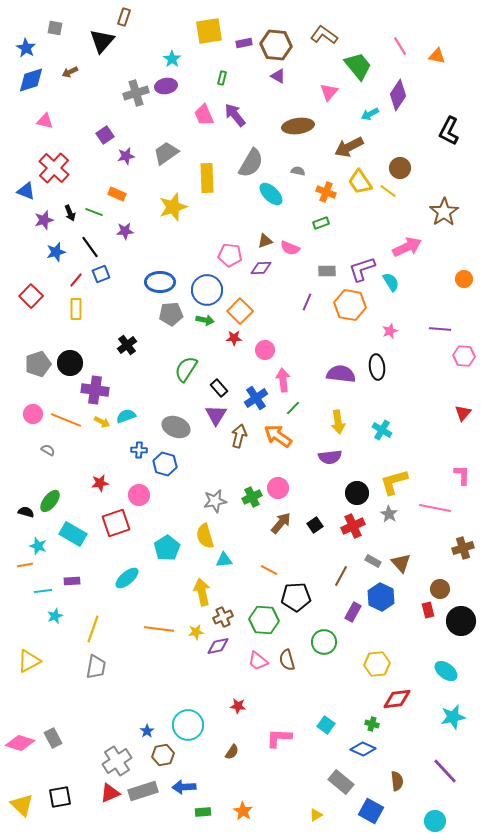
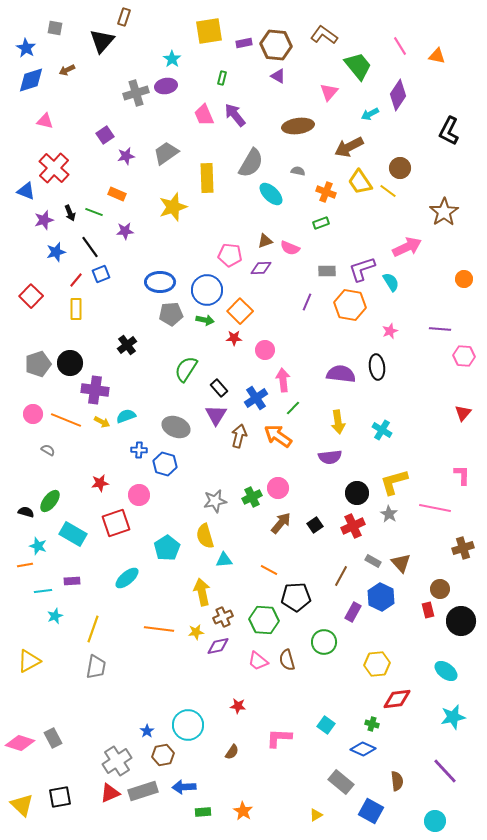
brown arrow at (70, 72): moved 3 px left, 2 px up
